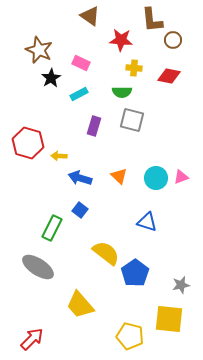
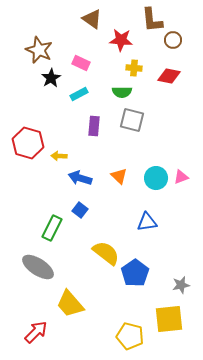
brown triangle: moved 2 px right, 3 px down
purple rectangle: rotated 12 degrees counterclockwise
blue triangle: rotated 25 degrees counterclockwise
yellow trapezoid: moved 10 px left, 1 px up
yellow square: rotated 12 degrees counterclockwise
red arrow: moved 4 px right, 7 px up
